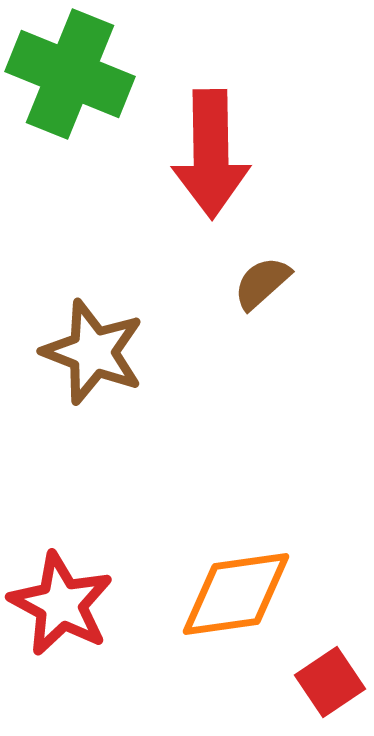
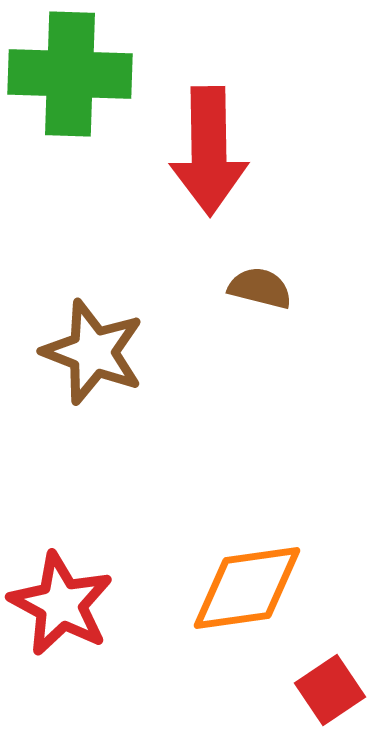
green cross: rotated 20 degrees counterclockwise
red arrow: moved 2 px left, 3 px up
brown semicircle: moved 2 px left, 5 px down; rotated 56 degrees clockwise
orange diamond: moved 11 px right, 6 px up
red square: moved 8 px down
